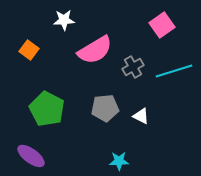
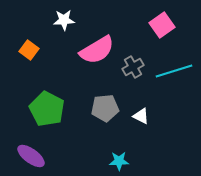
pink semicircle: moved 2 px right
